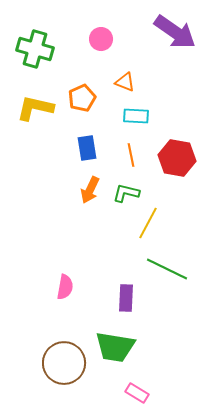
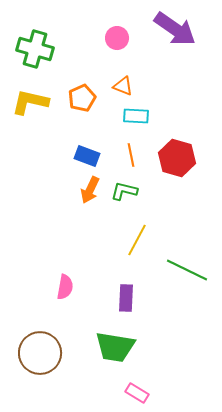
purple arrow: moved 3 px up
pink circle: moved 16 px right, 1 px up
orange triangle: moved 2 px left, 4 px down
yellow L-shape: moved 5 px left, 6 px up
blue rectangle: moved 8 px down; rotated 60 degrees counterclockwise
red hexagon: rotated 6 degrees clockwise
green L-shape: moved 2 px left, 2 px up
yellow line: moved 11 px left, 17 px down
green line: moved 20 px right, 1 px down
brown circle: moved 24 px left, 10 px up
